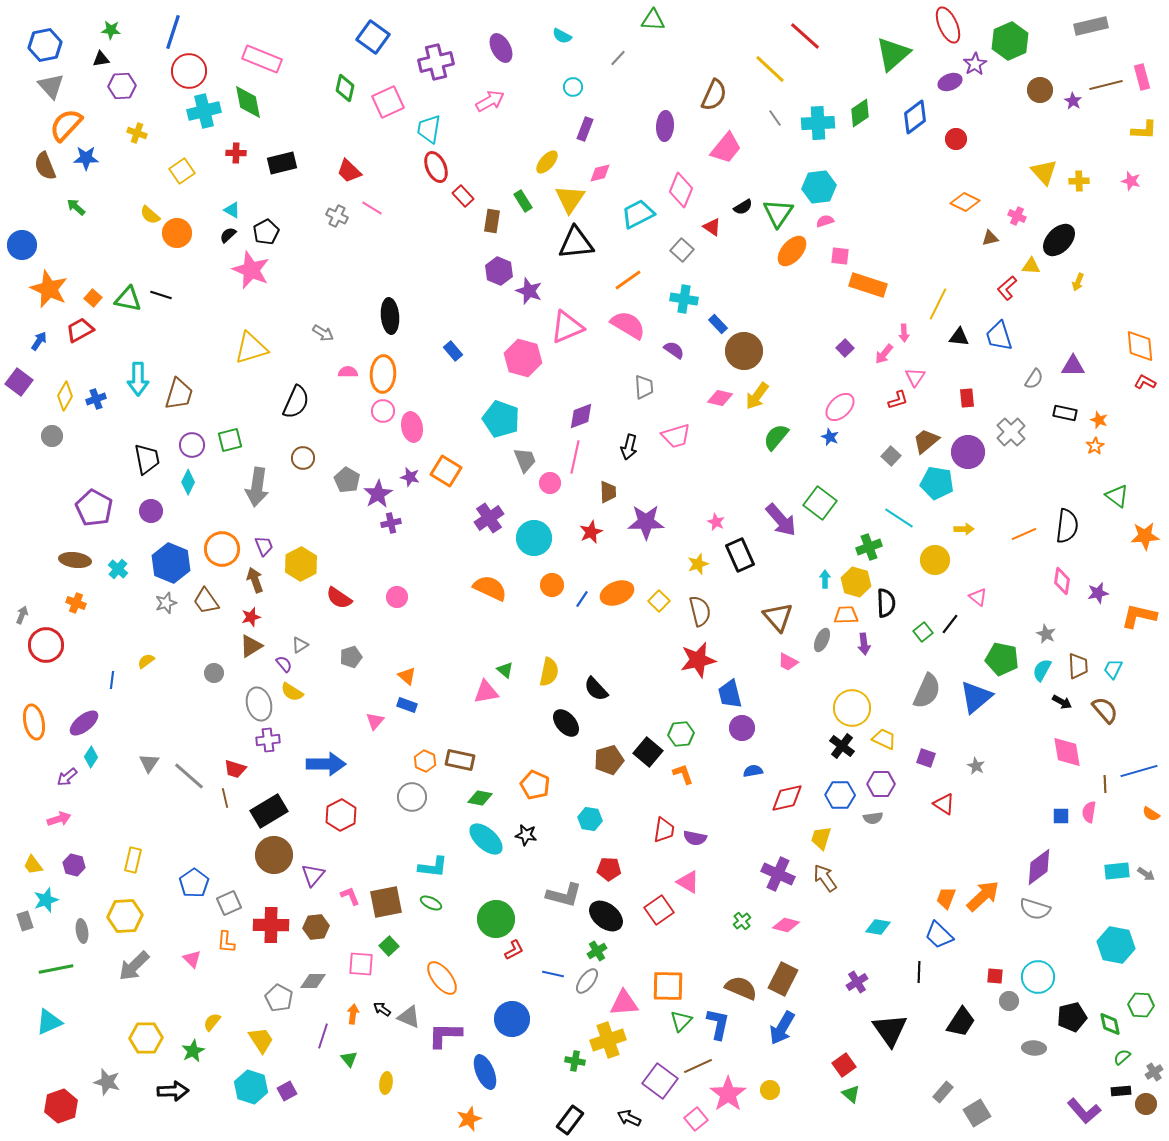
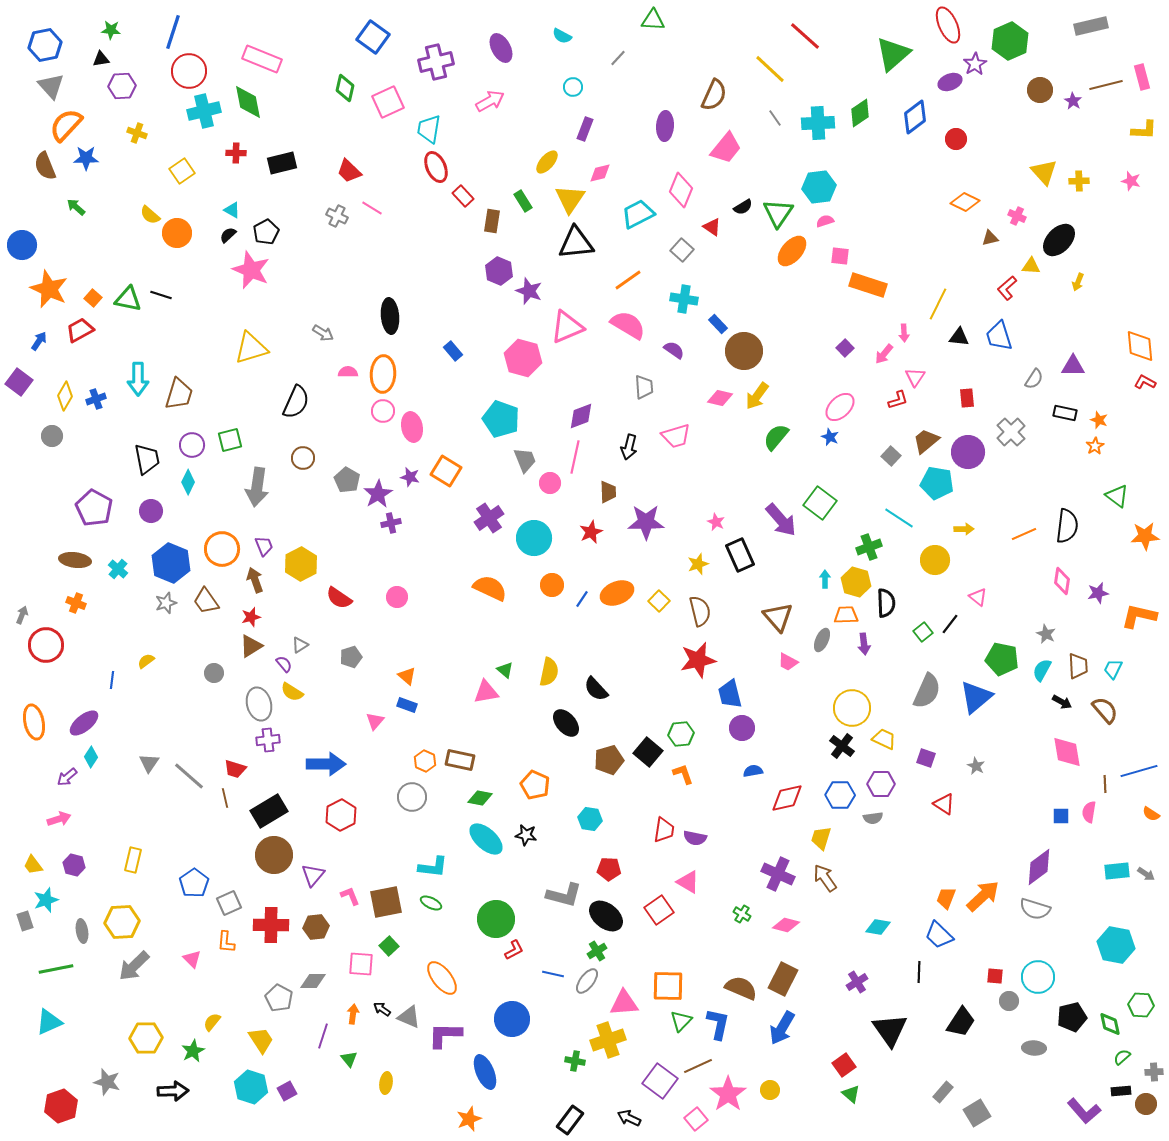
yellow hexagon at (125, 916): moved 3 px left, 6 px down
green cross at (742, 921): moved 7 px up; rotated 18 degrees counterclockwise
gray cross at (1154, 1072): rotated 30 degrees clockwise
